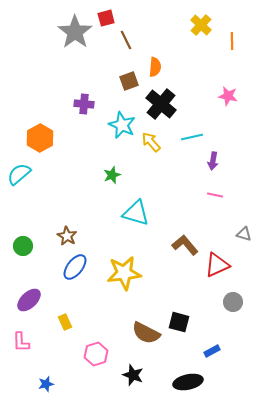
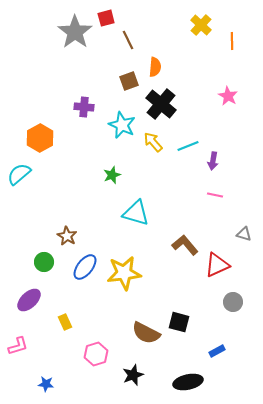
brown line: moved 2 px right
pink star: rotated 18 degrees clockwise
purple cross: moved 3 px down
cyan line: moved 4 px left, 9 px down; rotated 10 degrees counterclockwise
yellow arrow: moved 2 px right
green circle: moved 21 px right, 16 px down
blue ellipse: moved 10 px right
pink L-shape: moved 3 px left, 4 px down; rotated 105 degrees counterclockwise
blue rectangle: moved 5 px right
black star: rotated 30 degrees clockwise
blue star: rotated 21 degrees clockwise
